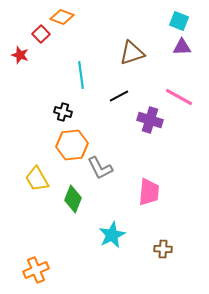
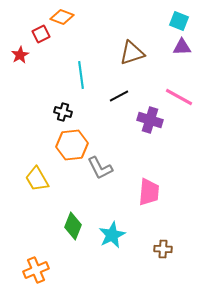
red square: rotated 18 degrees clockwise
red star: rotated 24 degrees clockwise
green diamond: moved 27 px down
